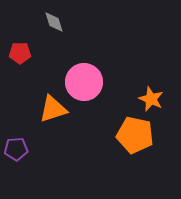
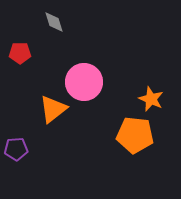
orange triangle: rotated 20 degrees counterclockwise
orange pentagon: rotated 6 degrees counterclockwise
